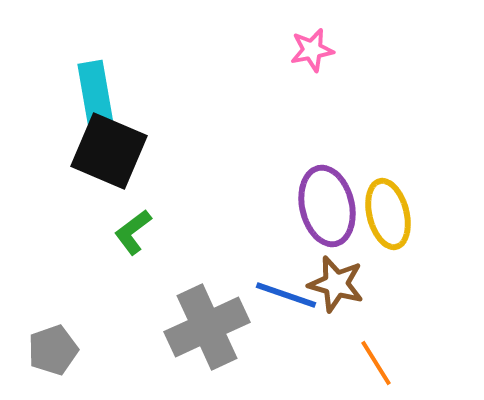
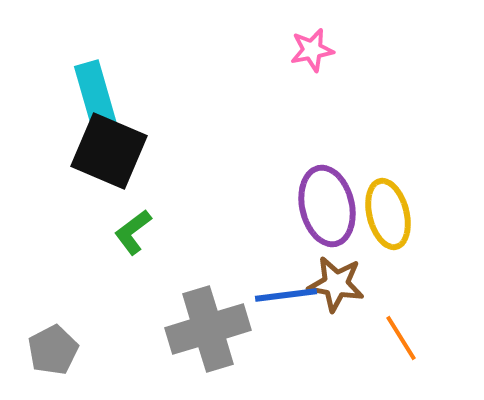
cyan rectangle: rotated 6 degrees counterclockwise
brown star: rotated 6 degrees counterclockwise
blue line: rotated 26 degrees counterclockwise
gray cross: moved 1 px right, 2 px down; rotated 8 degrees clockwise
gray pentagon: rotated 9 degrees counterclockwise
orange line: moved 25 px right, 25 px up
